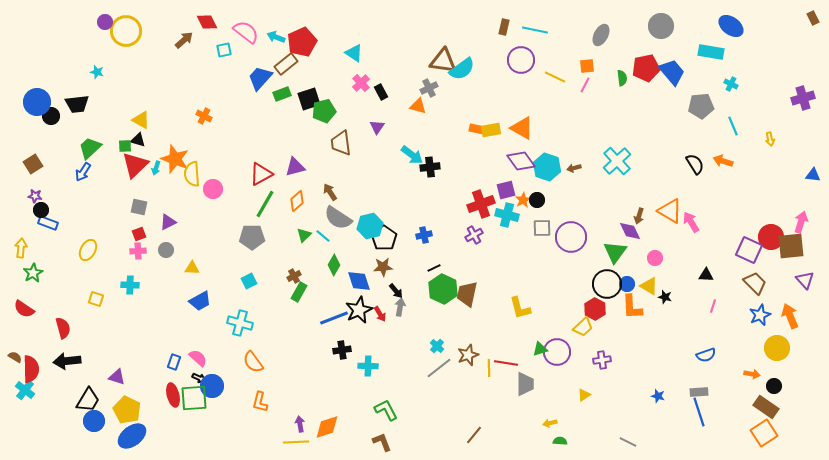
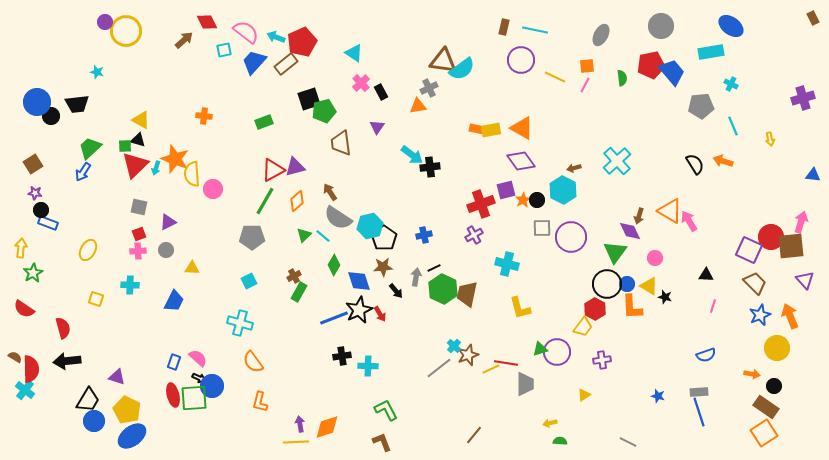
cyan rectangle at (711, 52): rotated 20 degrees counterclockwise
red pentagon at (646, 68): moved 5 px right, 3 px up
blue trapezoid at (260, 78): moved 6 px left, 16 px up
green rectangle at (282, 94): moved 18 px left, 28 px down
orange triangle at (418, 106): rotated 24 degrees counterclockwise
orange cross at (204, 116): rotated 21 degrees counterclockwise
cyan hexagon at (547, 167): moved 16 px right, 23 px down; rotated 8 degrees clockwise
red triangle at (261, 174): moved 12 px right, 4 px up
purple star at (35, 196): moved 3 px up
green line at (265, 204): moved 3 px up
cyan cross at (507, 215): moved 49 px down
pink arrow at (691, 222): moved 2 px left, 1 px up
blue trapezoid at (200, 301): moved 26 px left; rotated 35 degrees counterclockwise
gray arrow at (400, 307): moved 16 px right, 30 px up
yellow trapezoid at (583, 327): rotated 10 degrees counterclockwise
cyan cross at (437, 346): moved 17 px right
black cross at (342, 350): moved 6 px down
yellow line at (489, 368): moved 2 px right, 1 px down; rotated 66 degrees clockwise
